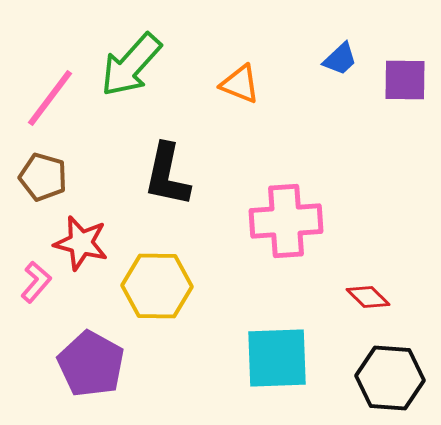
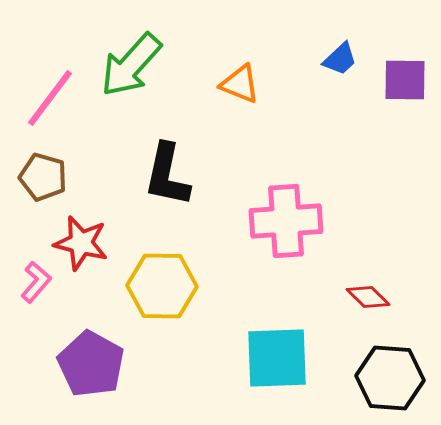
yellow hexagon: moved 5 px right
